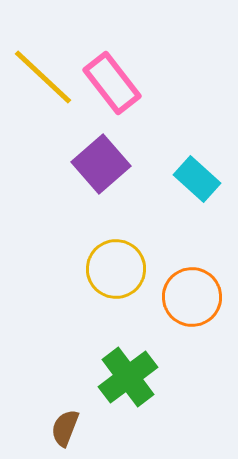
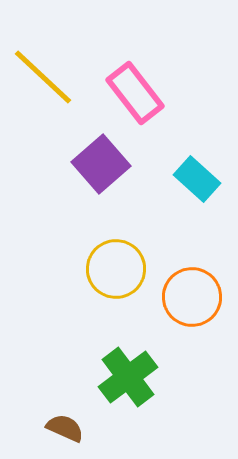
pink rectangle: moved 23 px right, 10 px down
brown semicircle: rotated 93 degrees clockwise
